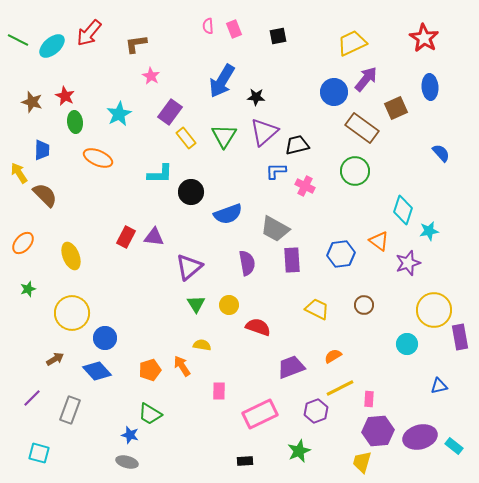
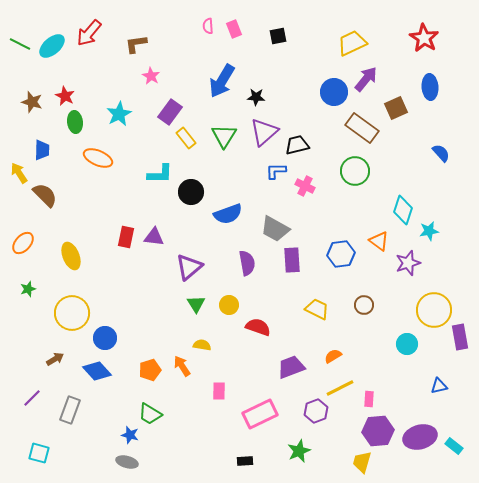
green line at (18, 40): moved 2 px right, 4 px down
red rectangle at (126, 237): rotated 15 degrees counterclockwise
